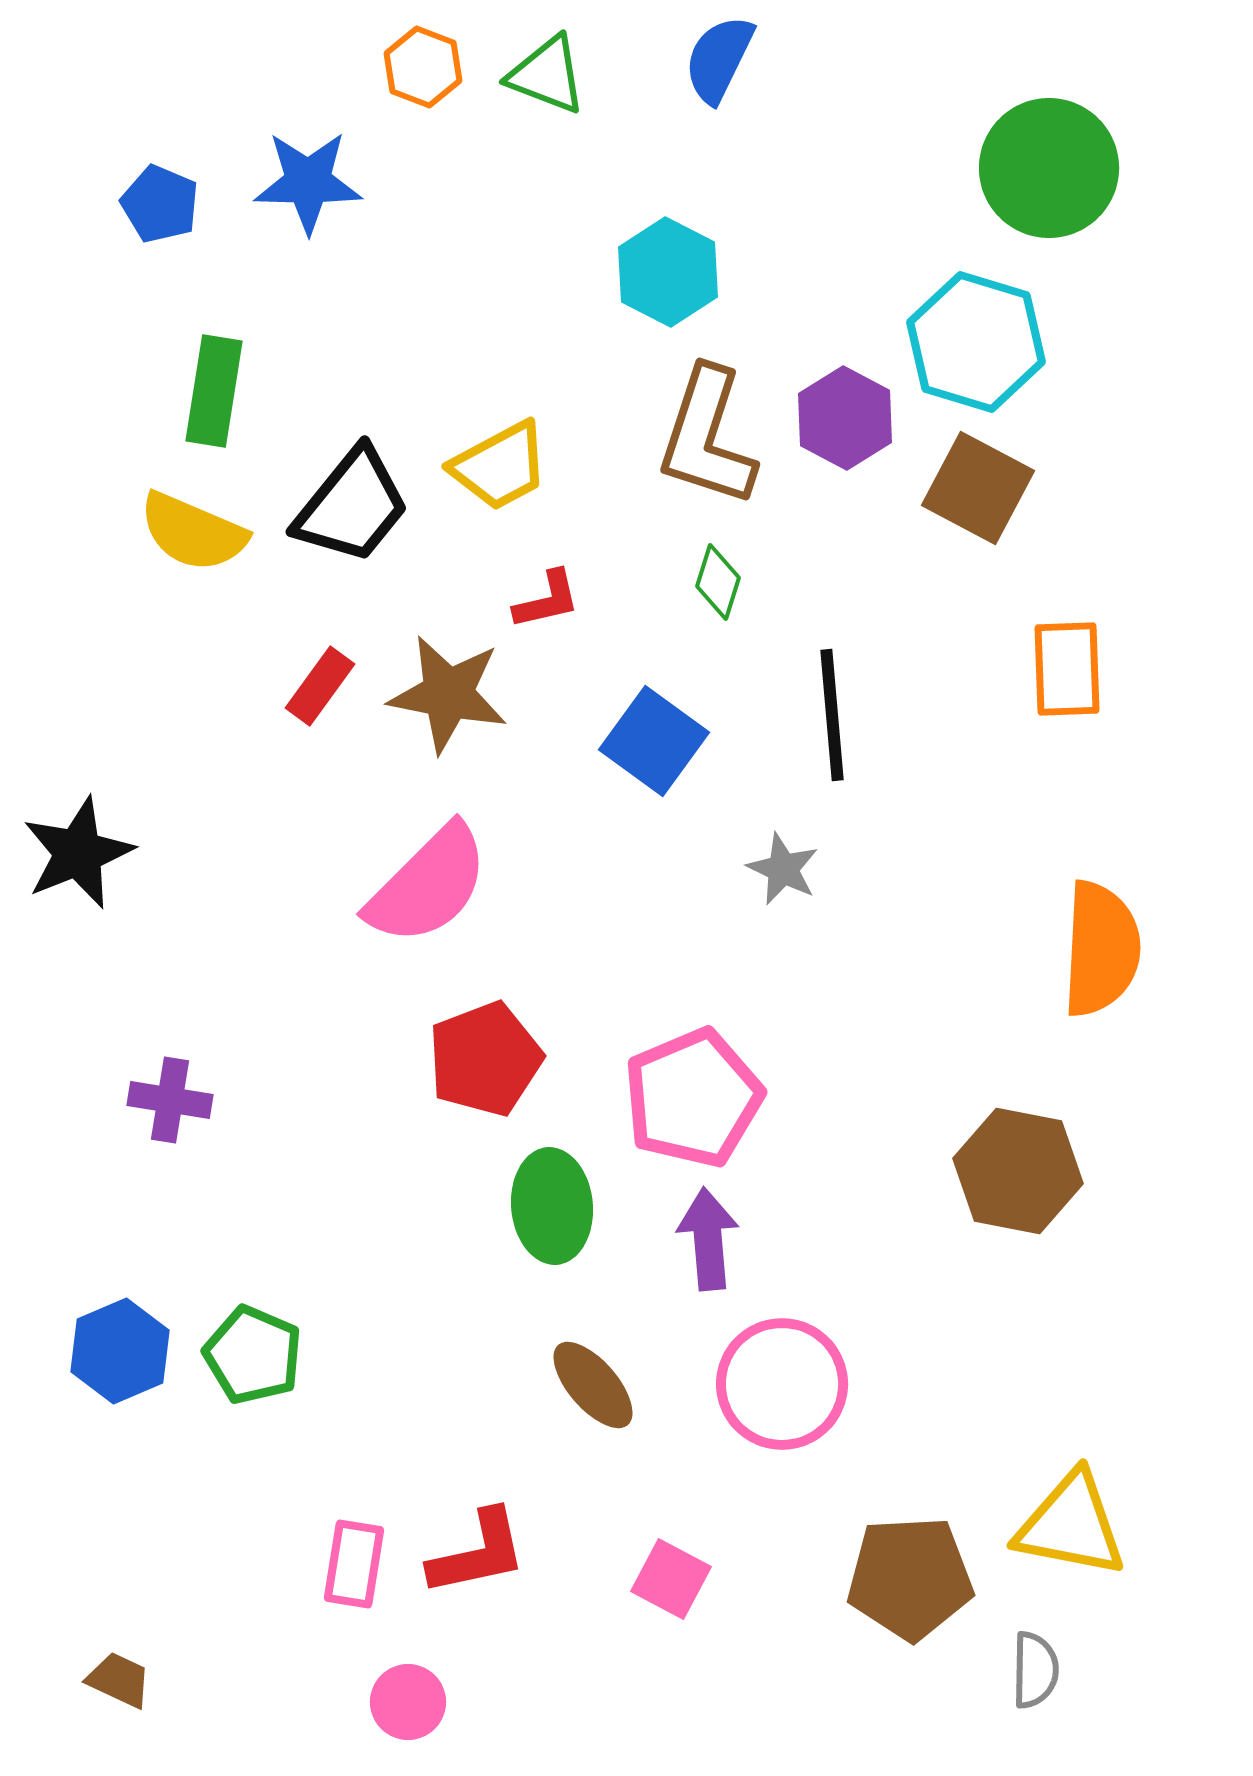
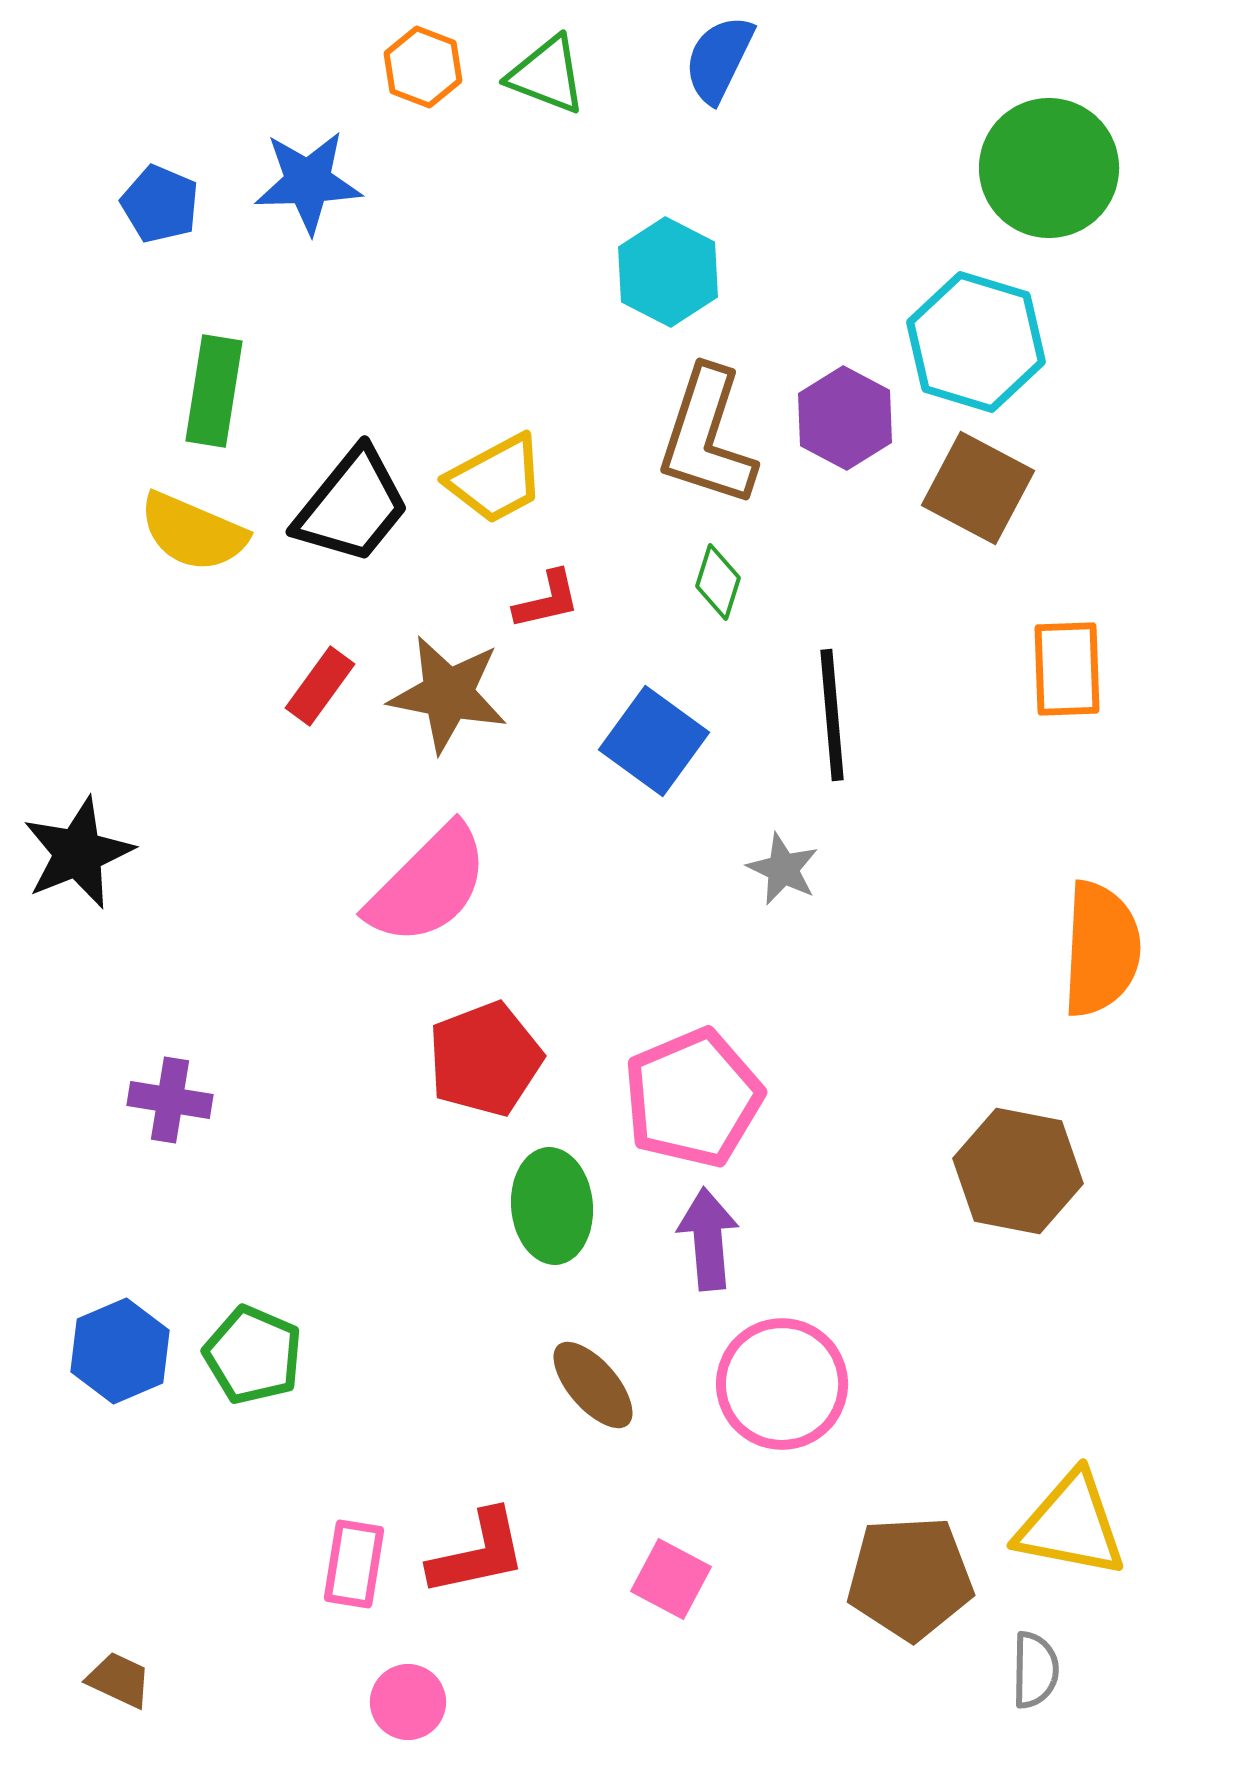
blue star at (308, 182): rotated 3 degrees counterclockwise
yellow trapezoid at (500, 466): moved 4 px left, 13 px down
